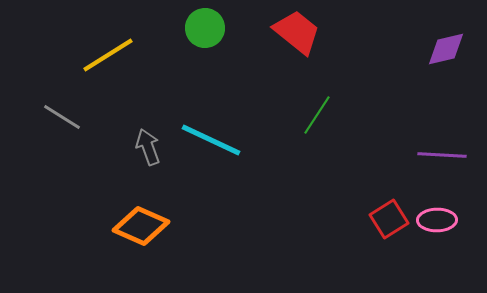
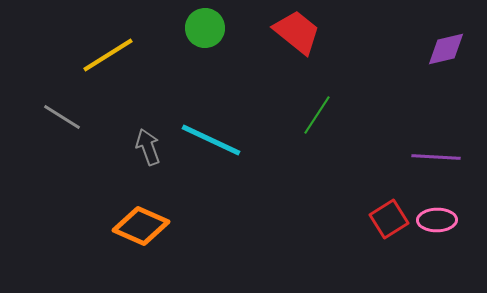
purple line: moved 6 px left, 2 px down
